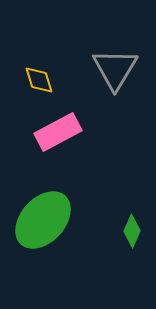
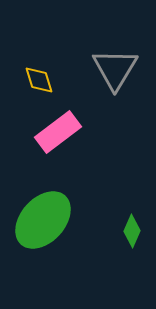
pink rectangle: rotated 9 degrees counterclockwise
